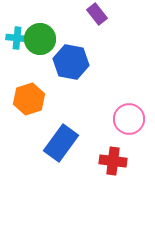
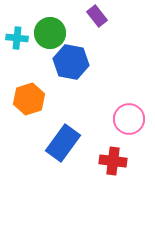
purple rectangle: moved 2 px down
green circle: moved 10 px right, 6 px up
blue rectangle: moved 2 px right
